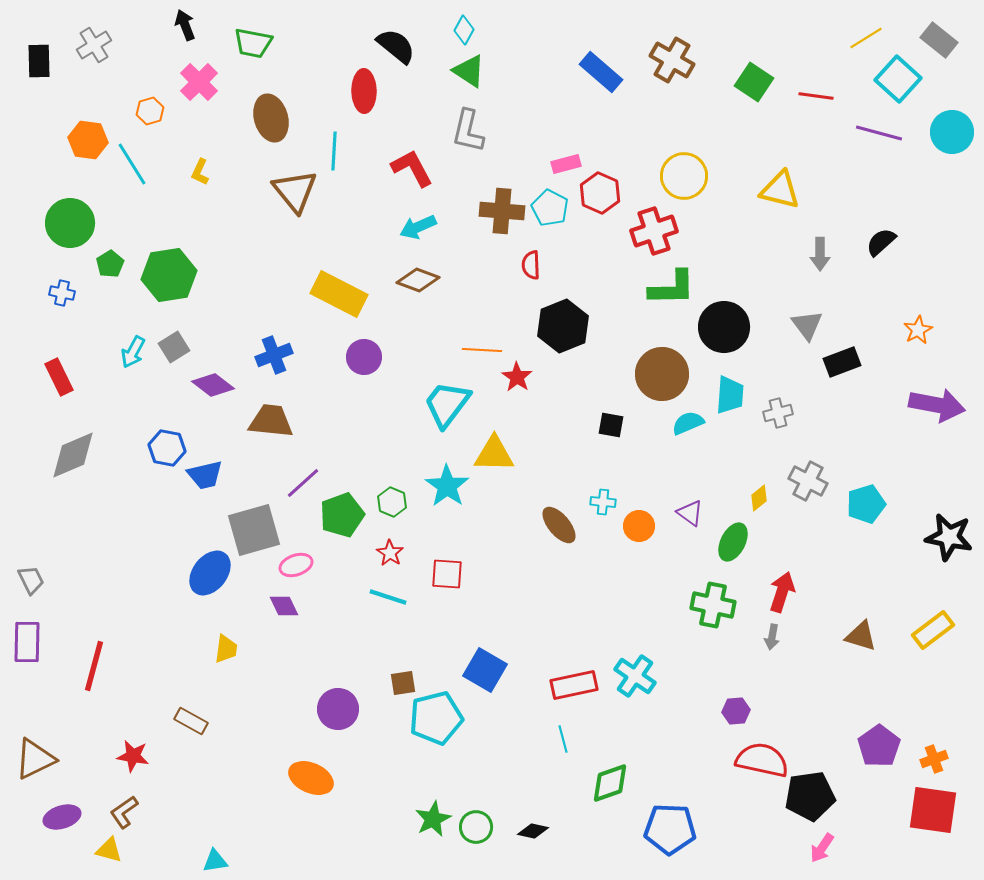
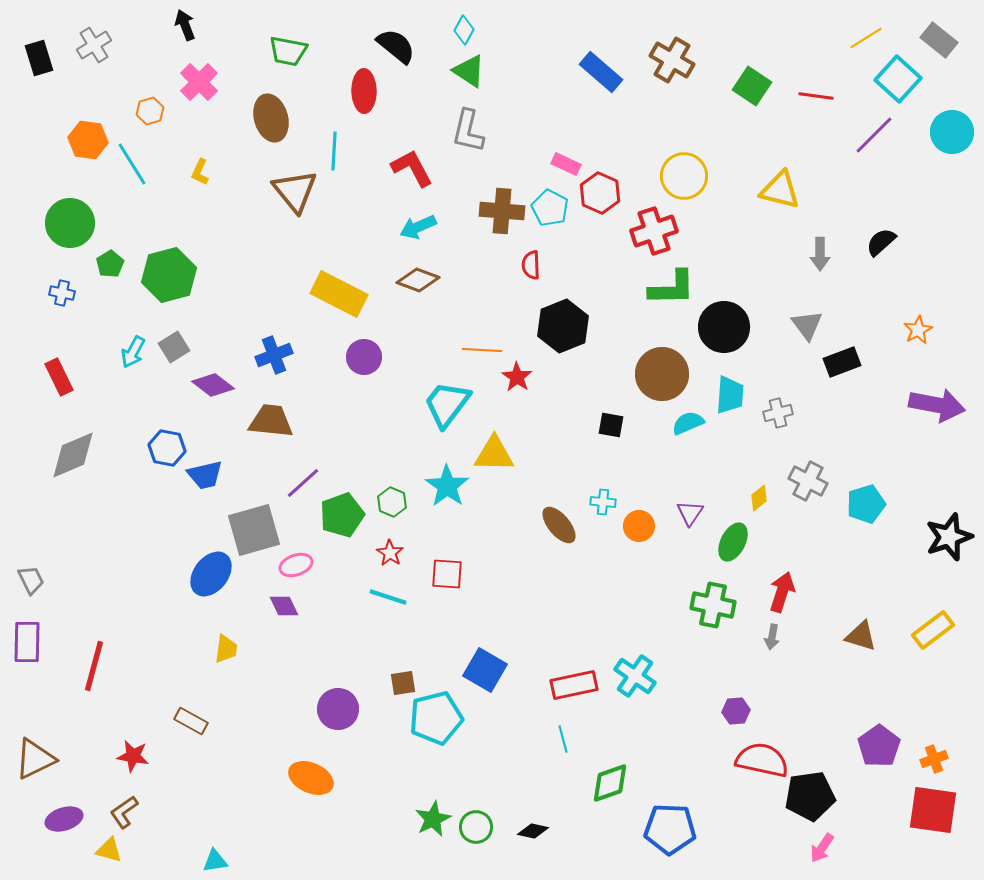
green trapezoid at (253, 43): moved 35 px right, 8 px down
black rectangle at (39, 61): moved 3 px up; rotated 16 degrees counterclockwise
green square at (754, 82): moved 2 px left, 4 px down
purple line at (879, 133): moved 5 px left, 2 px down; rotated 60 degrees counterclockwise
pink rectangle at (566, 164): rotated 40 degrees clockwise
green hexagon at (169, 275): rotated 6 degrees counterclockwise
purple triangle at (690, 513): rotated 28 degrees clockwise
black star at (949, 537): rotated 30 degrees counterclockwise
blue ellipse at (210, 573): moved 1 px right, 1 px down
purple ellipse at (62, 817): moved 2 px right, 2 px down
